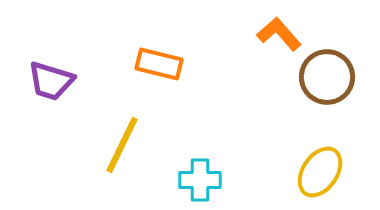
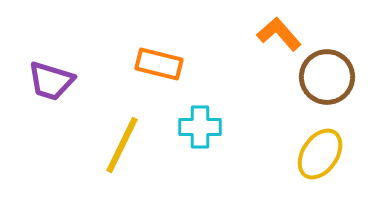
yellow ellipse: moved 18 px up
cyan cross: moved 53 px up
